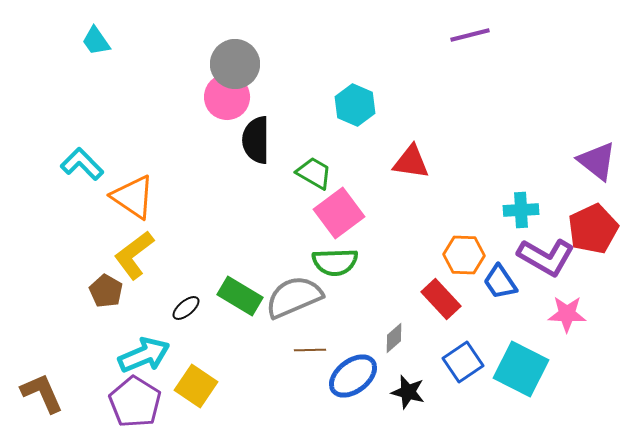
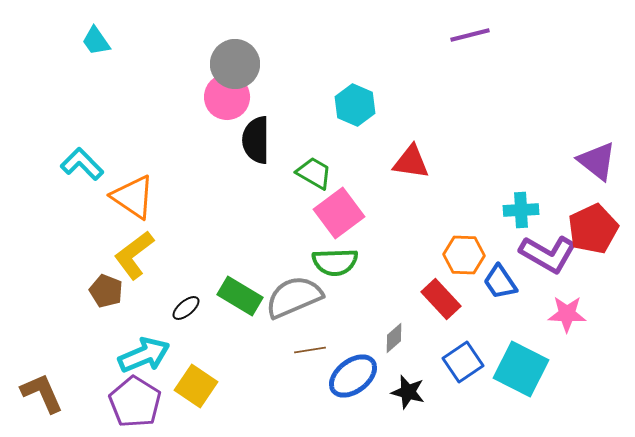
purple L-shape: moved 2 px right, 3 px up
brown pentagon: rotated 8 degrees counterclockwise
brown line: rotated 8 degrees counterclockwise
